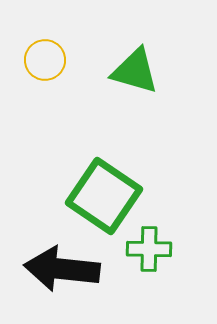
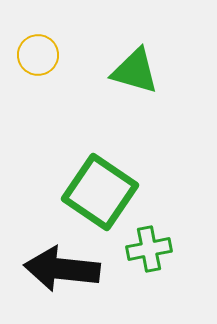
yellow circle: moved 7 px left, 5 px up
green square: moved 4 px left, 4 px up
green cross: rotated 12 degrees counterclockwise
